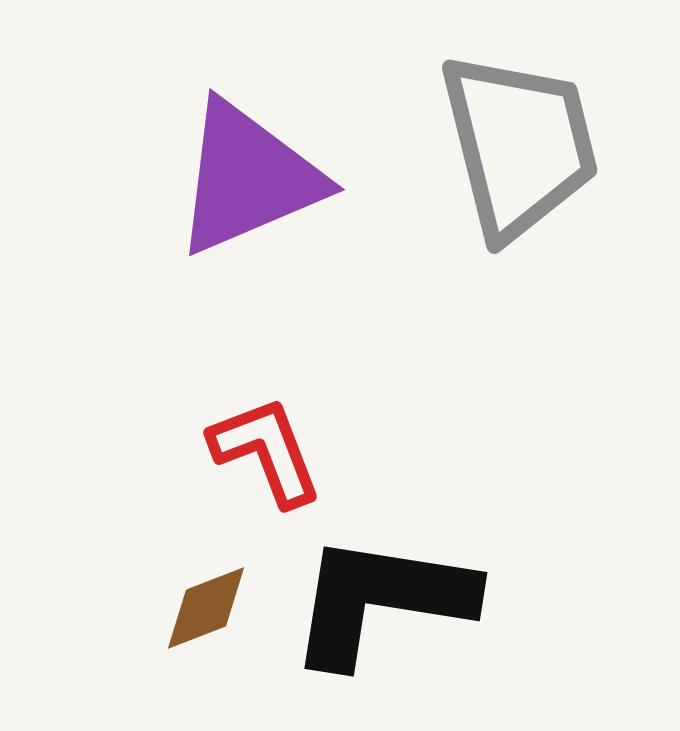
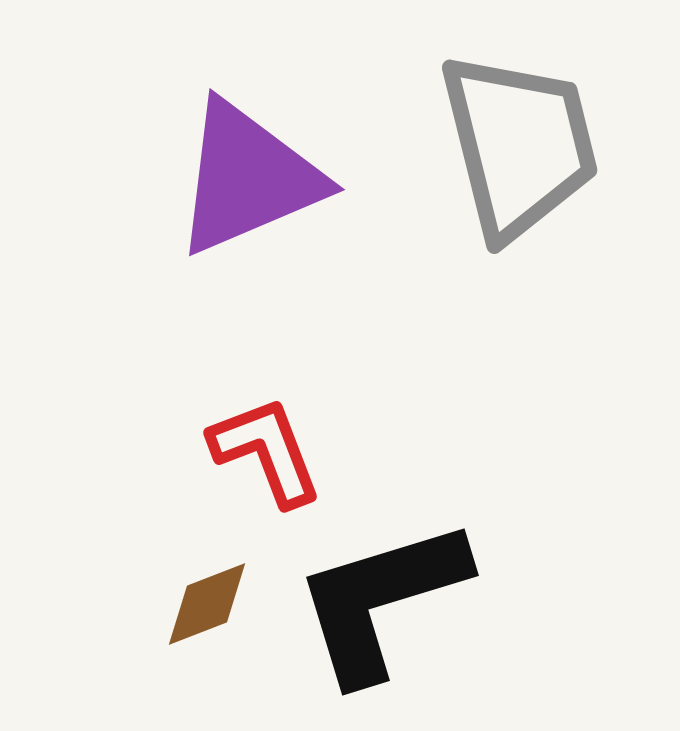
black L-shape: rotated 26 degrees counterclockwise
brown diamond: moved 1 px right, 4 px up
